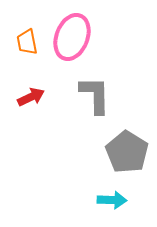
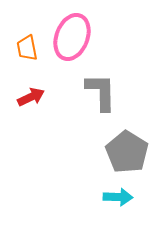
orange trapezoid: moved 6 px down
gray L-shape: moved 6 px right, 3 px up
cyan arrow: moved 6 px right, 3 px up
